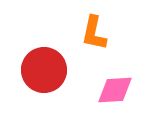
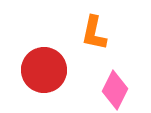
pink diamond: rotated 60 degrees counterclockwise
